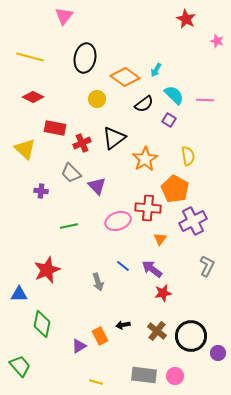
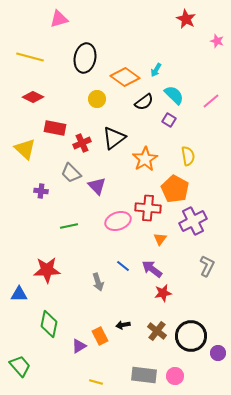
pink triangle at (64, 16): moved 5 px left, 3 px down; rotated 36 degrees clockwise
pink line at (205, 100): moved 6 px right, 1 px down; rotated 42 degrees counterclockwise
black semicircle at (144, 104): moved 2 px up
red star at (47, 270): rotated 20 degrees clockwise
green diamond at (42, 324): moved 7 px right
